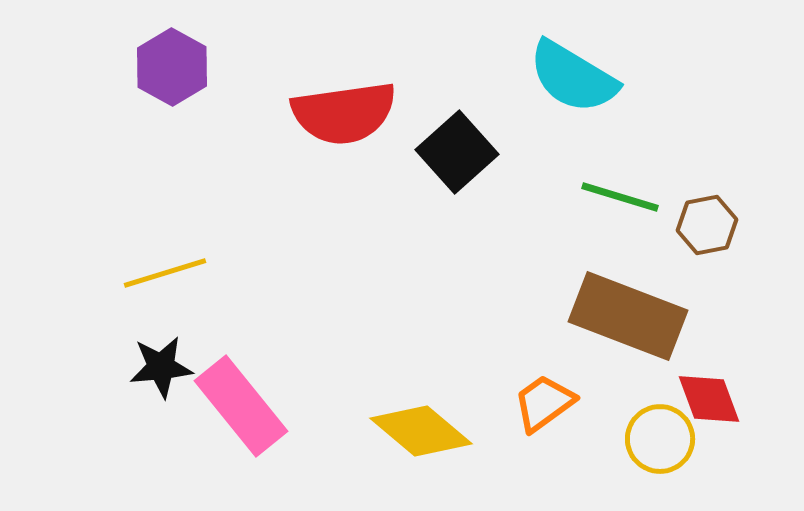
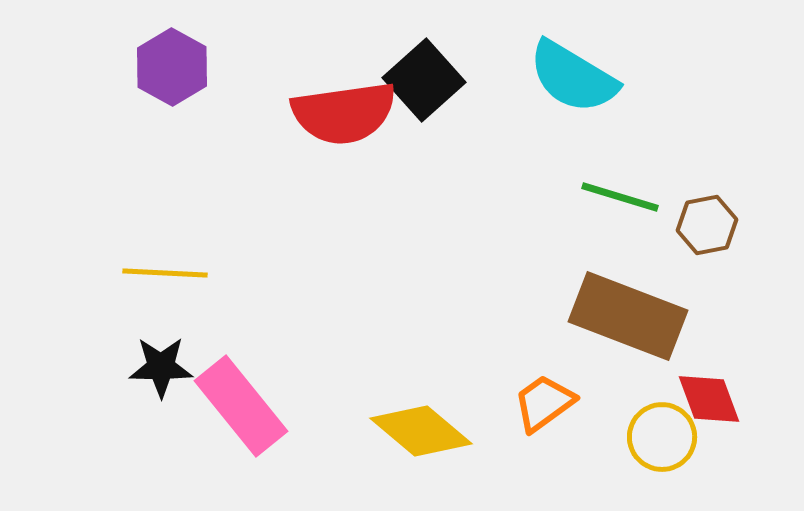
black square: moved 33 px left, 72 px up
yellow line: rotated 20 degrees clockwise
black star: rotated 6 degrees clockwise
yellow circle: moved 2 px right, 2 px up
